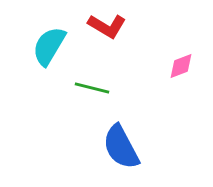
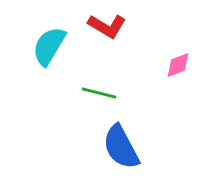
pink diamond: moved 3 px left, 1 px up
green line: moved 7 px right, 5 px down
